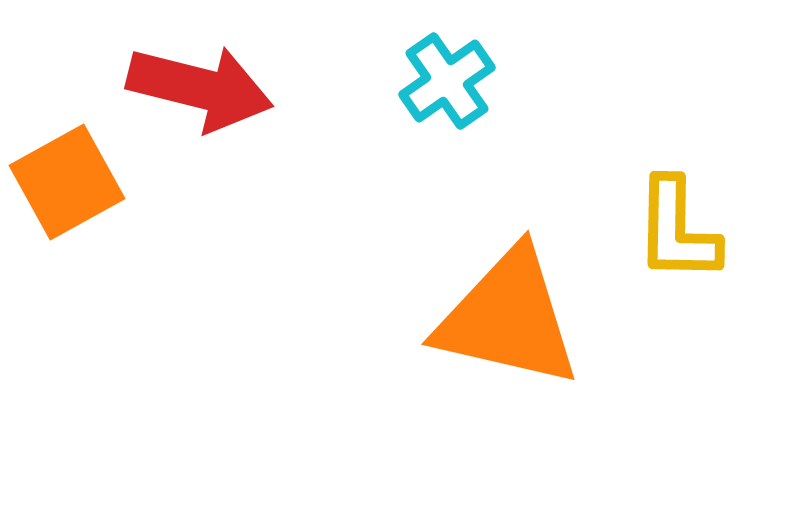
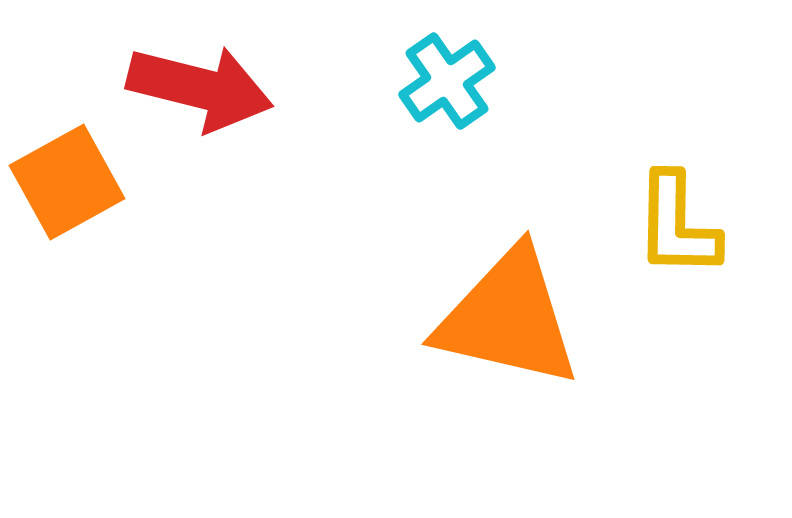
yellow L-shape: moved 5 px up
